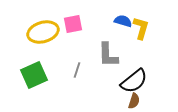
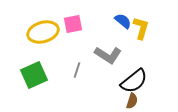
blue semicircle: rotated 24 degrees clockwise
gray L-shape: rotated 56 degrees counterclockwise
brown semicircle: moved 2 px left
